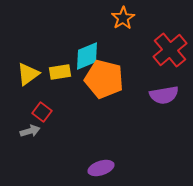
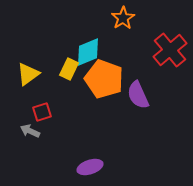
cyan diamond: moved 1 px right, 4 px up
yellow rectangle: moved 9 px right, 3 px up; rotated 55 degrees counterclockwise
orange pentagon: rotated 6 degrees clockwise
purple semicircle: moved 26 px left; rotated 76 degrees clockwise
red square: rotated 36 degrees clockwise
gray arrow: rotated 138 degrees counterclockwise
purple ellipse: moved 11 px left, 1 px up
